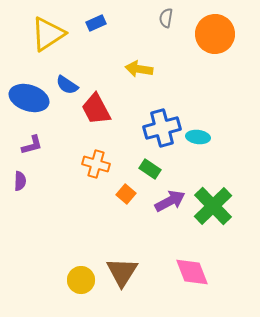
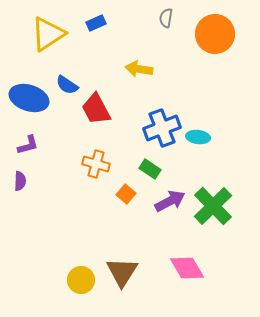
blue cross: rotated 6 degrees counterclockwise
purple L-shape: moved 4 px left
pink diamond: moved 5 px left, 4 px up; rotated 9 degrees counterclockwise
